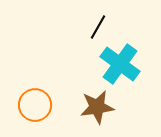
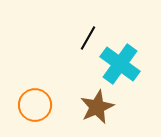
black line: moved 10 px left, 11 px down
brown star: rotated 16 degrees counterclockwise
